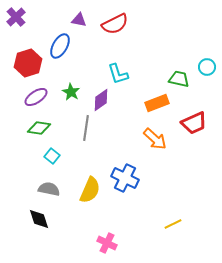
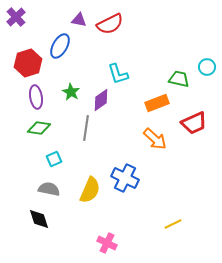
red semicircle: moved 5 px left
purple ellipse: rotated 65 degrees counterclockwise
cyan square: moved 2 px right, 3 px down; rotated 28 degrees clockwise
